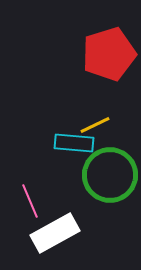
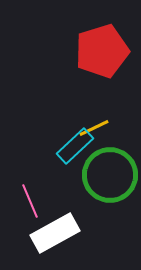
red pentagon: moved 7 px left, 3 px up
yellow line: moved 1 px left, 3 px down
cyan rectangle: moved 1 px right, 3 px down; rotated 48 degrees counterclockwise
